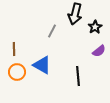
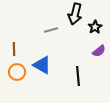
gray line: moved 1 px left, 1 px up; rotated 48 degrees clockwise
